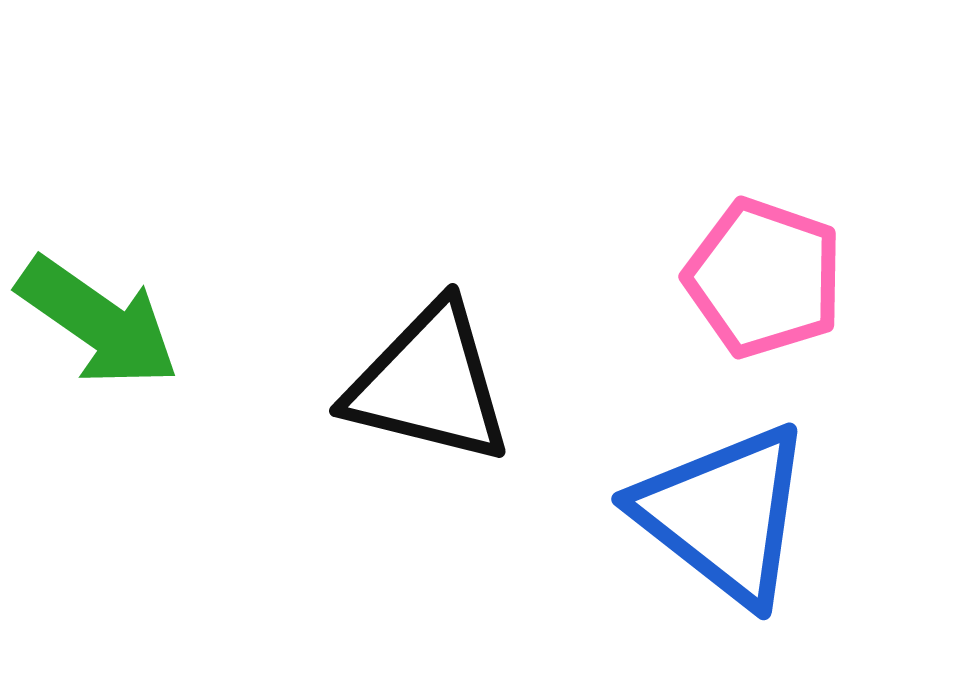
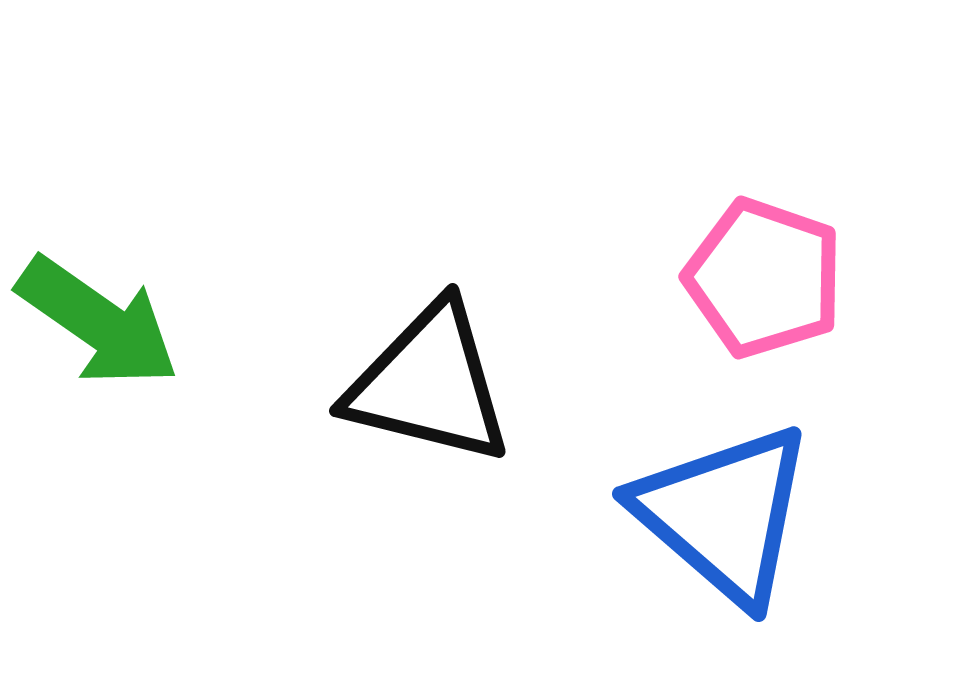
blue triangle: rotated 3 degrees clockwise
